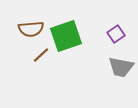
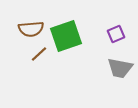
purple square: rotated 12 degrees clockwise
brown line: moved 2 px left, 1 px up
gray trapezoid: moved 1 px left, 1 px down
